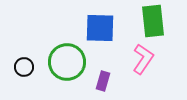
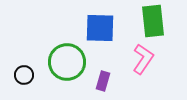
black circle: moved 8 px down
